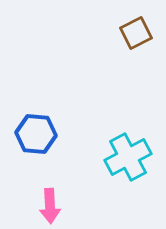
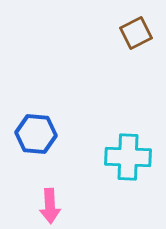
cyan cross: rotated 30 degrees clockwise
